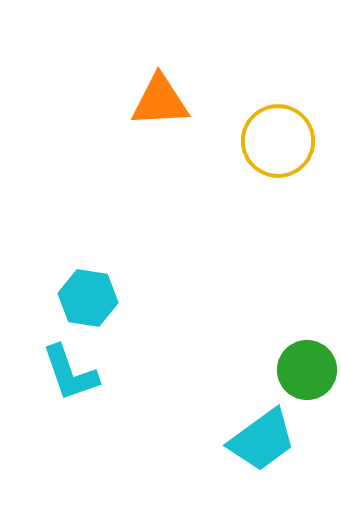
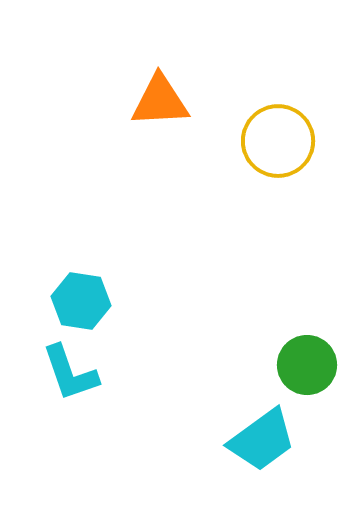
cyan hexagon: moved 7 px left, 3 px down
green circle: moved 5 px up
